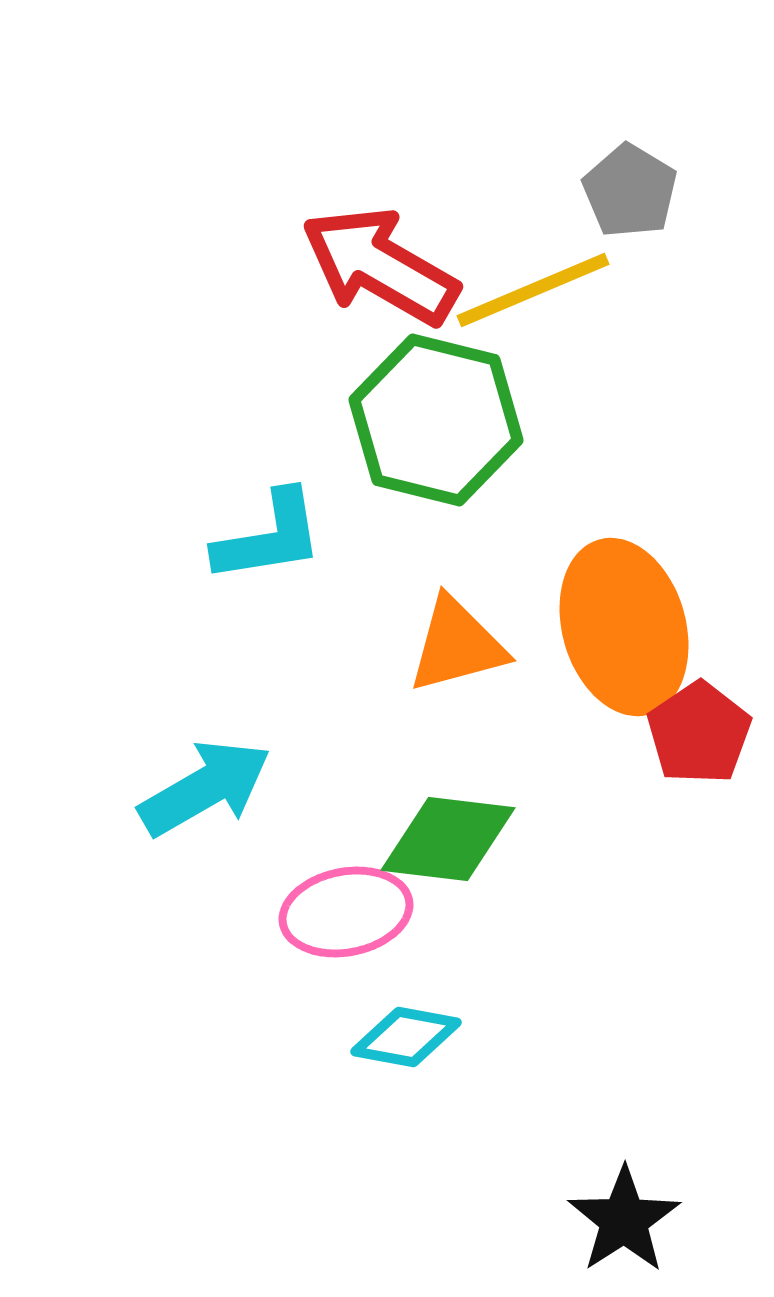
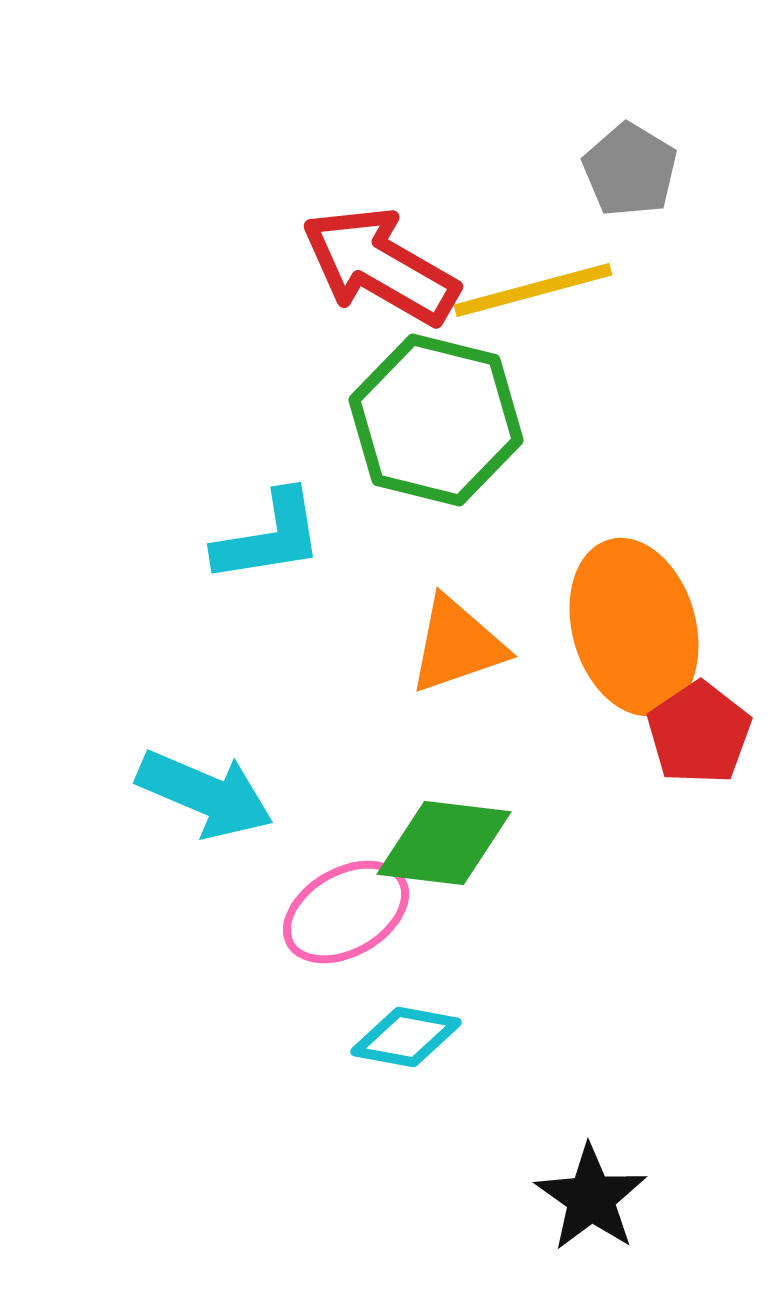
gray pentagon: moved 21 px up
yellow line: rotated 8 degrees clockwise
orange ellipse: moved 10 px right
orange triangle: rotated 4 degrees counterclockwise
cyan arrow: moved 6 px down; rotated 53 degrees clockwise
green diamond: moved 4 px left, 4 px down
pink ellipse: rotated 19 degrees counterclockwise
black star: moved 33 px left, 22 px up; rotated 4 degrees counterclockwise
